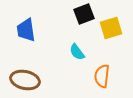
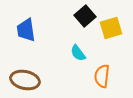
black square: moved 1 px right, 2 px down; rotated 20 degrees counterclockwise
cyan semicircle: moved 1 px right, 1 px down
